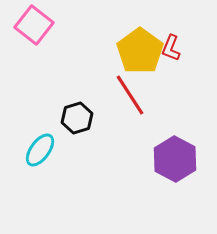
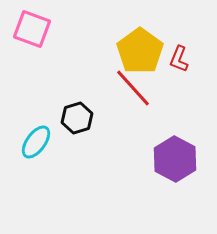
pink square: moved 2 px left, 4 px down; rotated 18 degrees counterclockwise
red L-shape: moved 8 px right, 11 px down
red line: moved 3 px right, 7 px up; rotated 9 degrees counterclockwise
cyan ellipse: moved 4 px left, 8 px up
